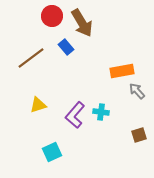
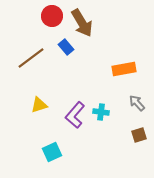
orange rectangle: moved 2 px right, 2 px up
gray arrow: moved 12 px down
yellow triangle: moved 1 px right
